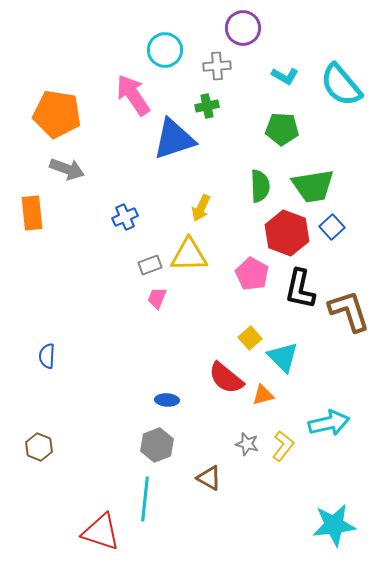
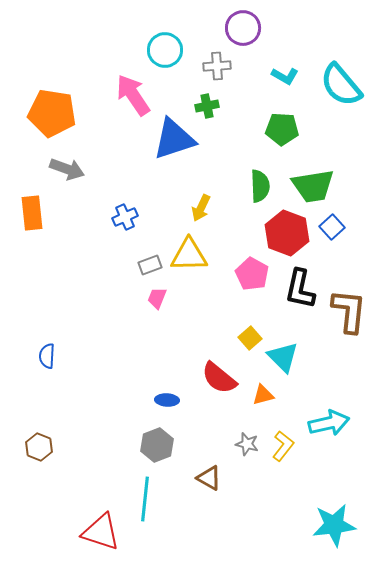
orange pentagon: moved 5 px left, 1 px up
brown L-shape: rotated 24 degrees clockwise
red semicircle: moved 7 px left
